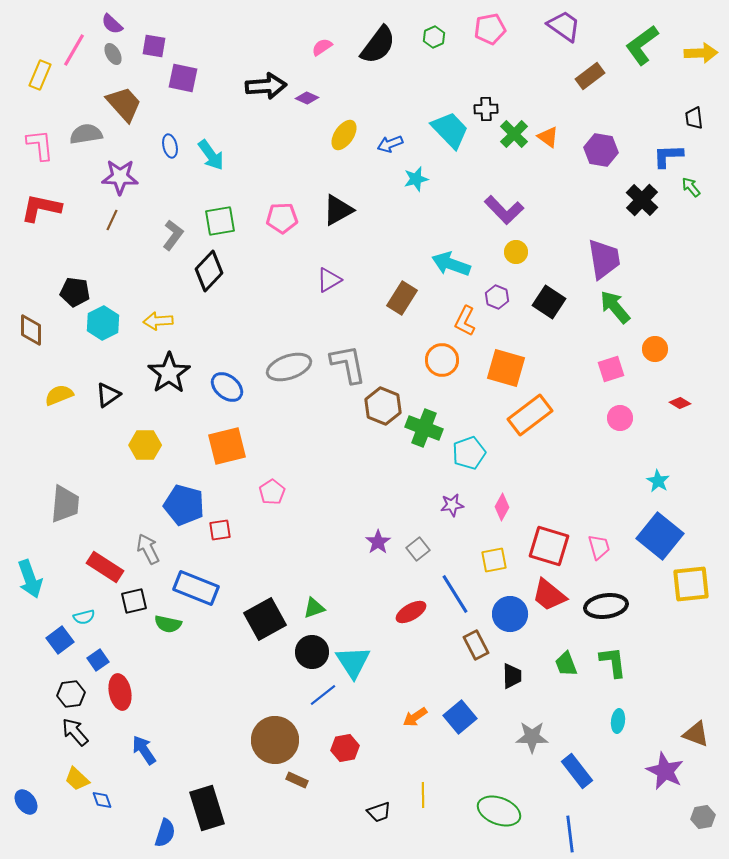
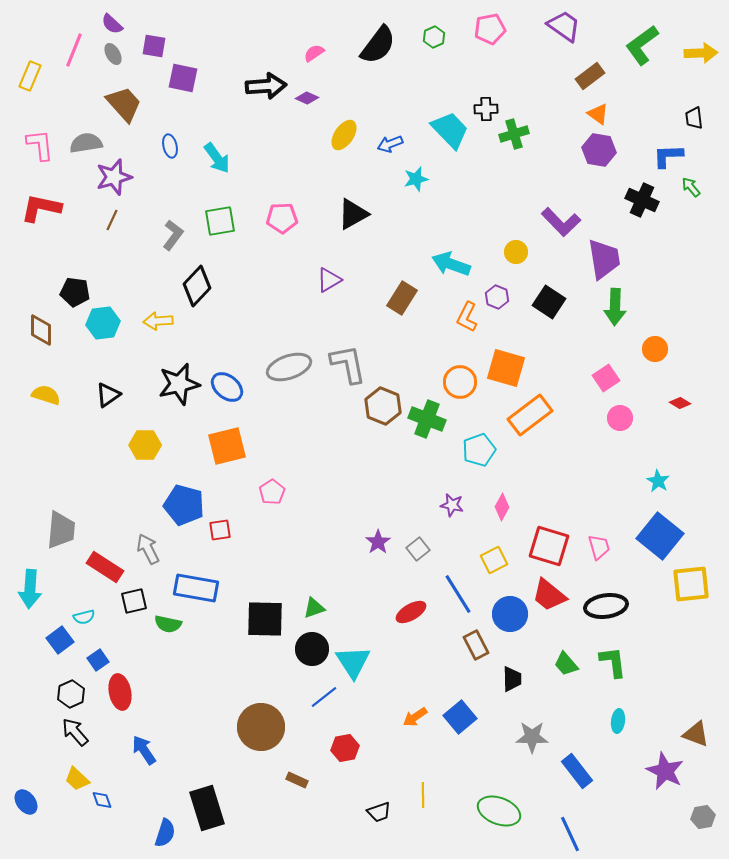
pink semicircle at (322, 47): moved 8 px left, 6 px down
pink line at (74, 50): rotated 8 degrees counterclockwise
yellow rectangle at (40, 75): moved 10 px left, 1 px down
gray semicircle at (86, 134): moved 9 px down
green cross at (514, 134): rotated 28 degrees clockwise
orange triangle at (548, 137): moved 50 px right, 23 px up
purple hexagon at (601, 150): moved 2 px left
cyan arrow at (211, 155): moved 6 px right, 3 px down
purple star at (120, 177): moved 6 px left; rotated 18 degrees counterclockwise
black cross at (642, 200): rotated 20 degrees counterclockwise
black triangle at (338, 210): moved 15 px right, 4 px down
purple L-shape at (504, 210): moved 57 px right, 12 px down
black diamond at (209, 271): moved 12 px left, 15 px down
green arrow at (615, 307): rotated 138 degrees counterclockwise
orange L-shape at (465, 321): moved 2 px right, 4 px up
cyan hexagon at (103, 323): rotated 20 degrees clockwise
brown diamond at (31, 330): moved 10 px right
orange circle at (442, 360): moved 18 px right, 22 px down
pink square at (611, 369): moved 5 px left, 9 px down; rotated 16 degrees counterclockwise
black star at (169, 373): moved 10 px right, 11 px down; rotated 21 degrees clockwise
yellow semicircle at (59, 395): moved 13 px left; rotated 40 degrees clockwise
green cross at (424, 428): moved 3 px right, 9 px up
cyan pentagon at (469, 453): moved 10 px right, 3 px up
gray trapezoid at (65, 504): moved 4 px left, 26 px down
purple star at (452, 505): rotated 20 degrees clockwise
yellow square at (494, 560): rotated 16 degrees counterclockwise
cyan arrow at (30, 579): moved 10 px down; rotated 24 degrees clockwise
blue rectangle at (196, 588): rotated 12 degrees counterclockwise
blue line at (455, 594): moved 3 px right
black square at (265, 619): rotated 30 degrees clockwise
black circle at (312, 652): moved 3 px up
green trapezoid at (566, 664): rotated 20 degrees counterclockwise
black trapezoid at (512, 676): moved 3 px down
black hexagon at (71, 694): rotated 16 degrees counterclockwise
blue line at (323, 695): moved 1 px right, 2 px down
brown circle at (275, 740): moved 14 px left, 13 px up
blue line at (570, 834): rotated 18 degrees counterclockwise
